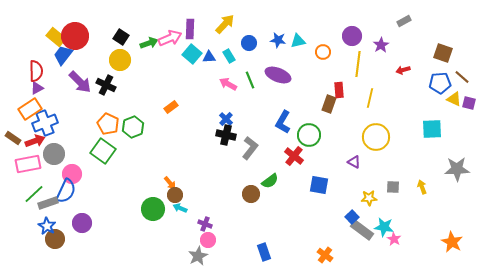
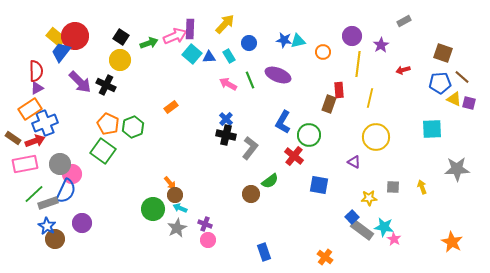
pink arrow at (170, 38): moved 5 px right, 2 px up
blue star at (278, 40): moved 6 px right
blue trapezoid at (63, 55): moved 2 px left, 3 px up
gray circle at (54, 154): moved 6 px right, 10 px down
pink rectangle at (28, 164): moved 3 px left
orange cross at (325, 255): moved 2 px down
gray star at (198, 256): moved 21 px left, 28 px up
